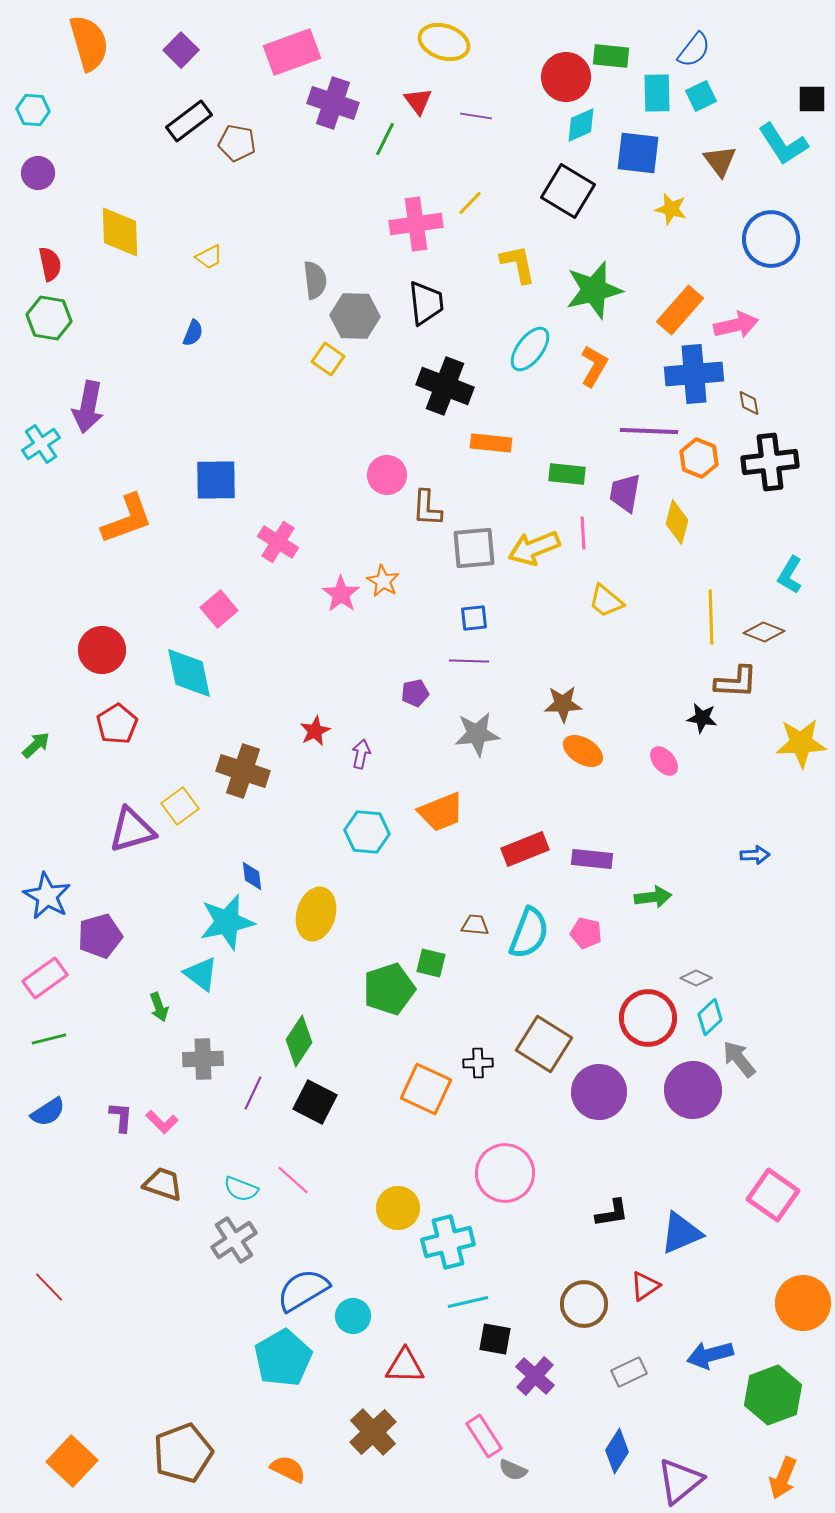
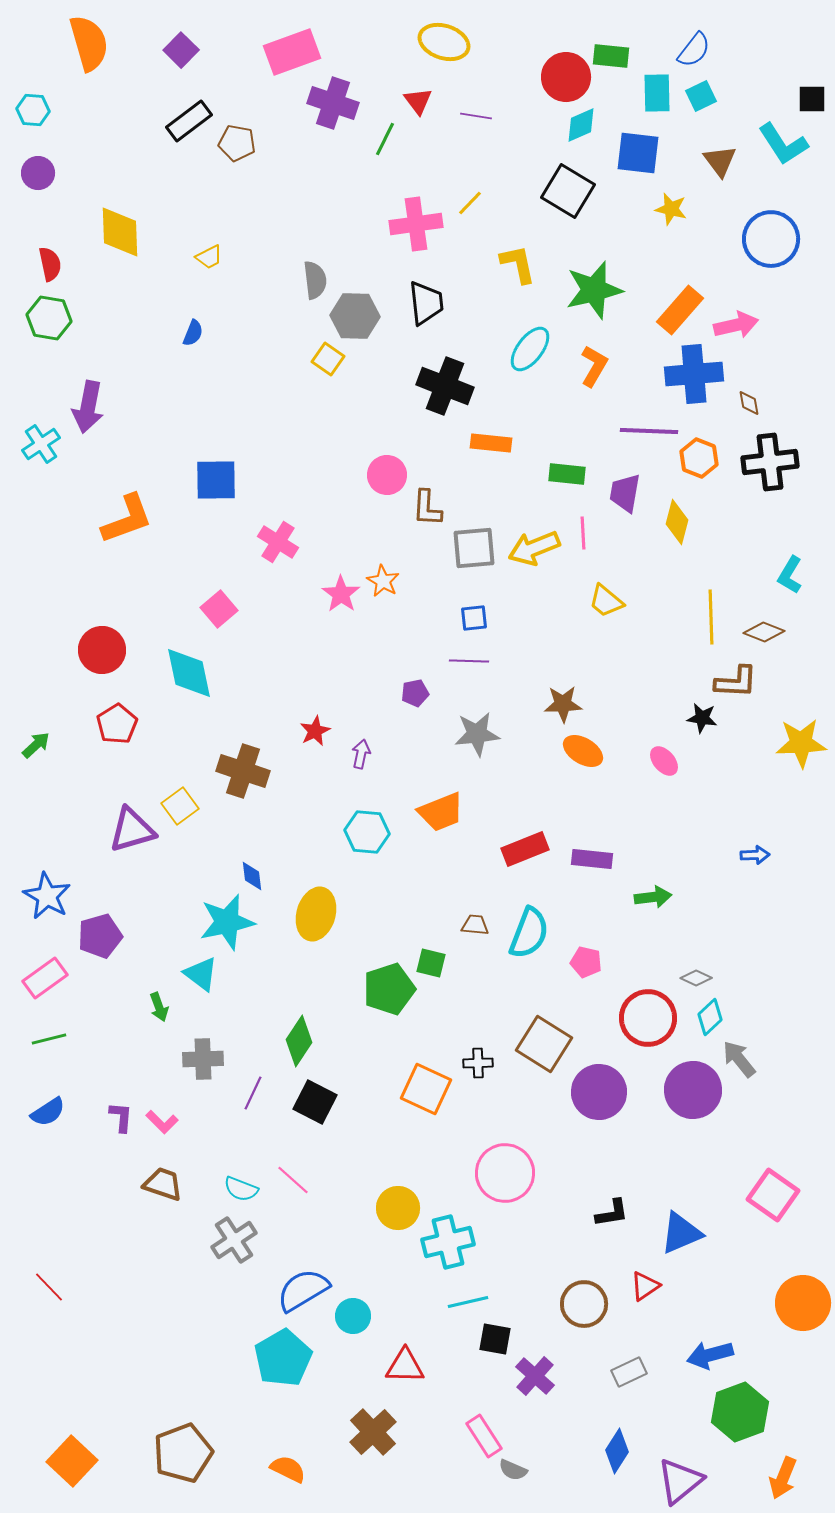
pink pentagon at (586, 933): moved 29 px down
green hexagon at (773, 1395): moved 33 px left, 17 px down
